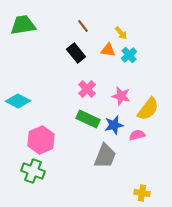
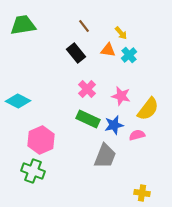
brown line: moved 1 px right
